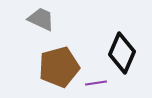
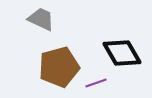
black diamond: rotated 54 degrees counterclockwise
purple line: rotated 10 degrees counterclockwise
